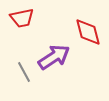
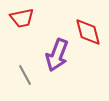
purple arrow: moved 3 px right, 2 px up; rotated 144 degrees clockwise
gray line: moved 1 px right, 3 px down
